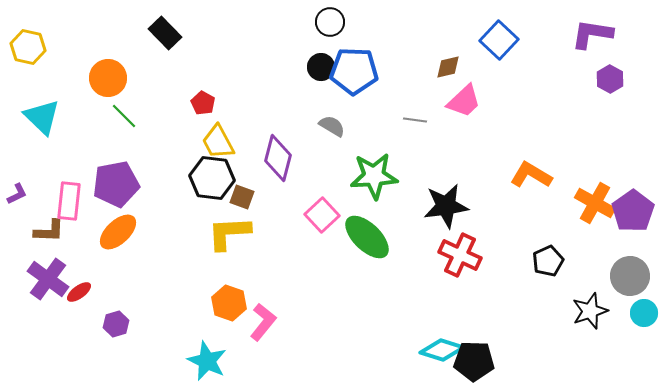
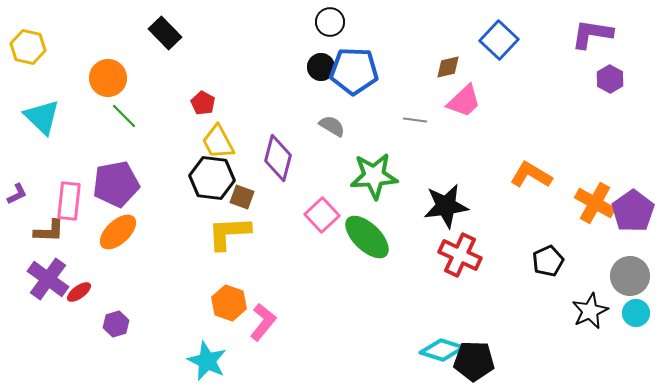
black star at (590, 311): rotated 6 degrees counterclockwise
cyan circle at (644, 313): moved 8 px left
